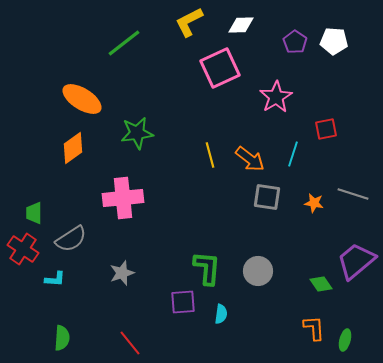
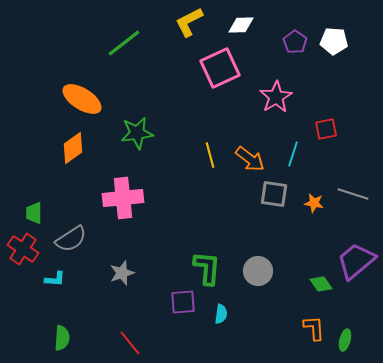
gray square: moved 7 px right, 3 px up
